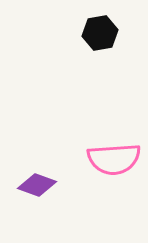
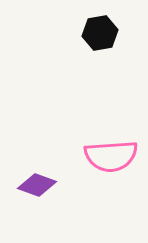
pink semicircle: moved 3 px left, 3 px up
